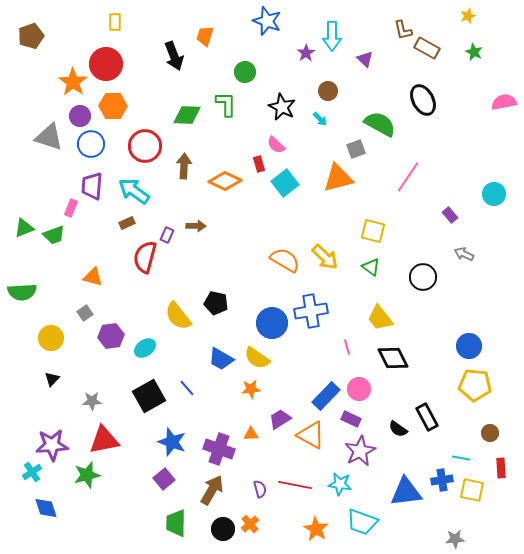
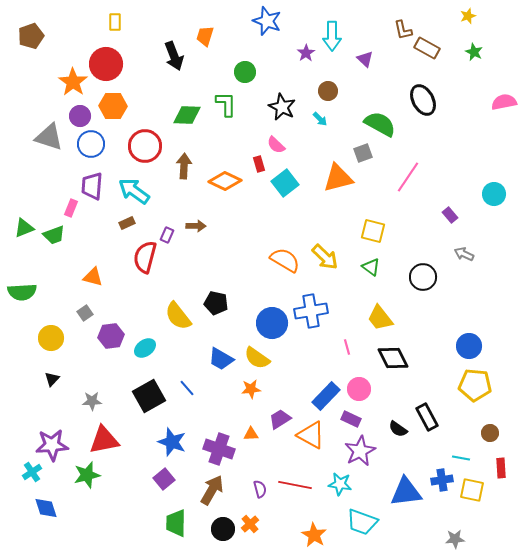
gray square at (356, 149): moved 7 px right, 4 px down
orange star at (316, 529): moved 2 px left, 6 px down
